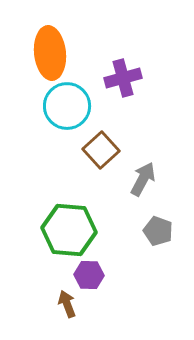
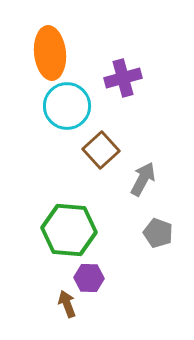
gray pentagon: moved 2 px down
purple hexagon: moved 3 px down
